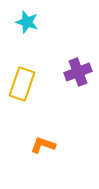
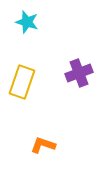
purple cross: moved 1 px right, 1 px down
yellow rectangle: moved 2 px up
